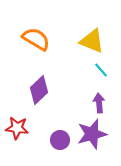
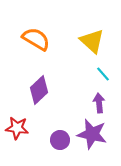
yellow triangle: rotated 20 degrees clockwise
cyan line: moved 2 px right, 4 px down
purple star: rotated 28 degrees clockwise
